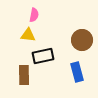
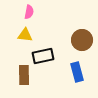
pink semicircle: moved 5 px left, 3 px up
yellow triangle: moved 3 px left
